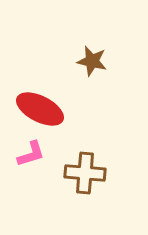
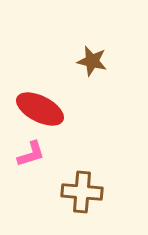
brown cross: moved 3 px left, 19 px down
